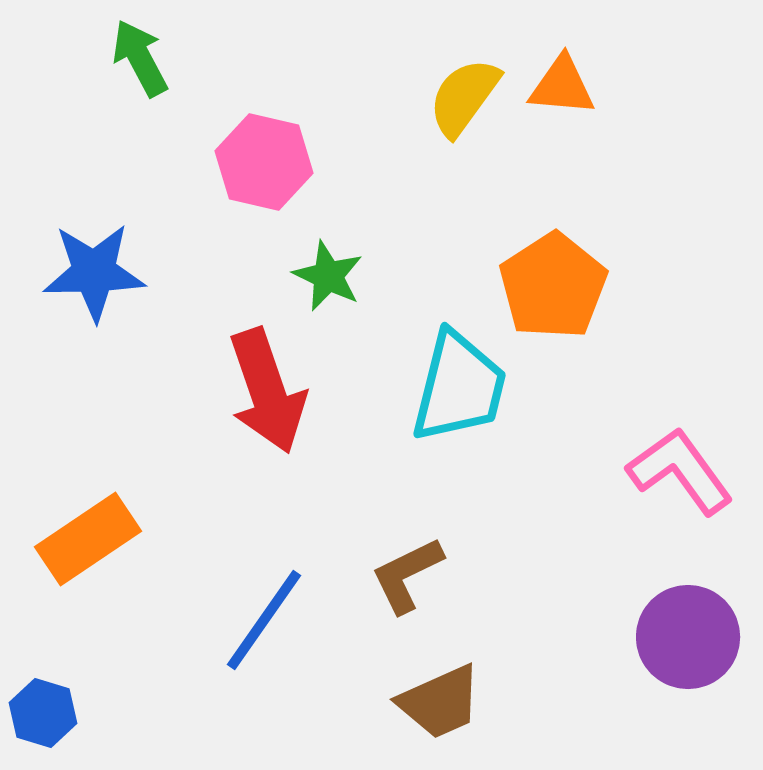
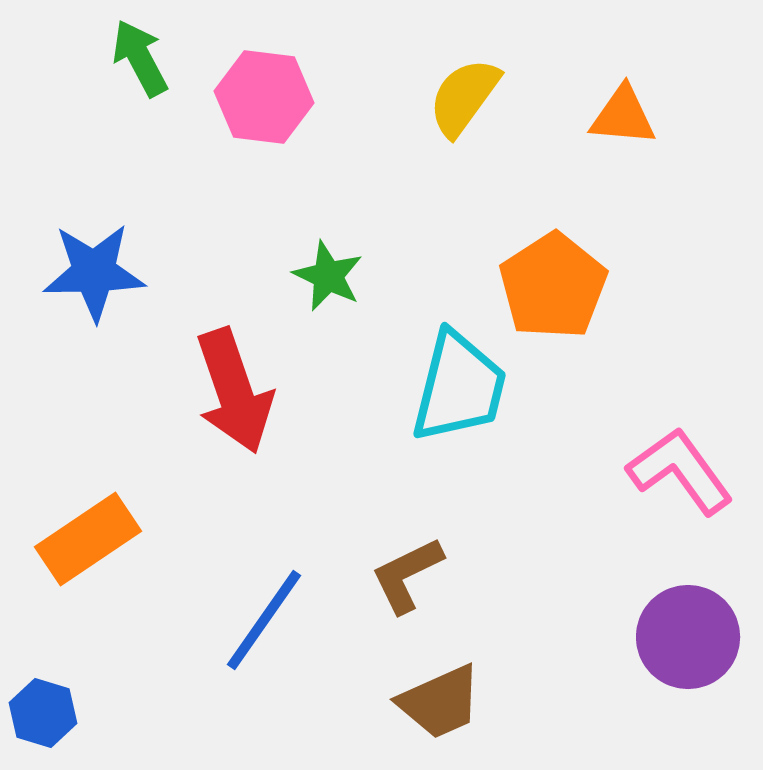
orange triangle: moved 61 px right, 30 px down
pink hexagon: moved 65 px up; rotated 6 degrees counterclockwise
red arrow: moved 33 px left
